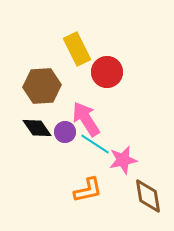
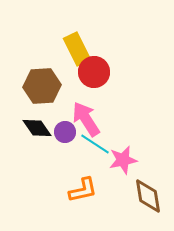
red circle: moved 13 px left
orange L-shape: moved 5 px left
